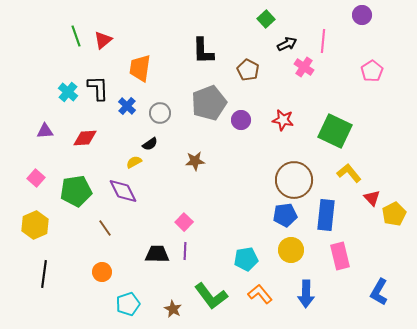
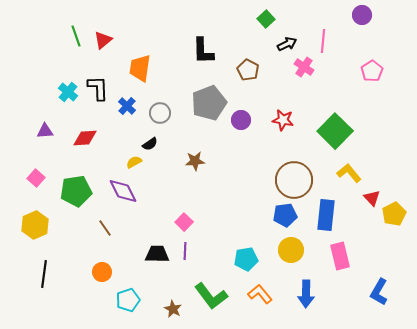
green square at (335, 131): rotated 20 degrees clockwise
cyan pentagon at (128, 304): moved 4 px up
